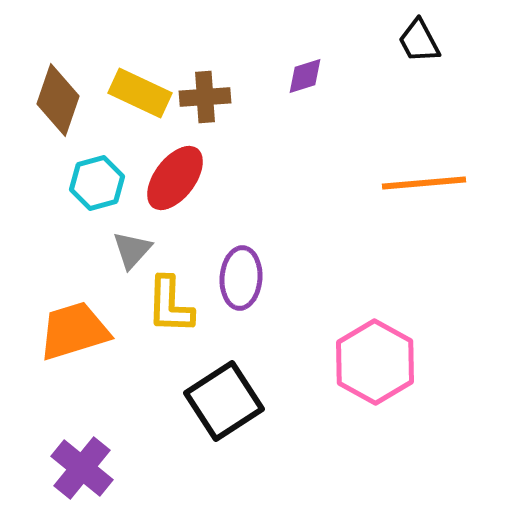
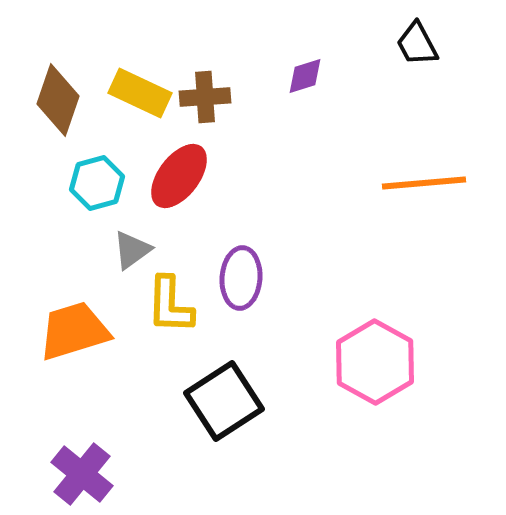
black trapezoid: moved 2 px left, 3 px down
red ellipse: moved 4 px right, 2 px up
gray triangle: rotated 12 degrees clockwise
purple cross: moved 6 px down
